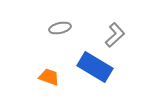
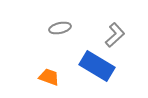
blue rectangle: moved 2 px right, 1 px up
